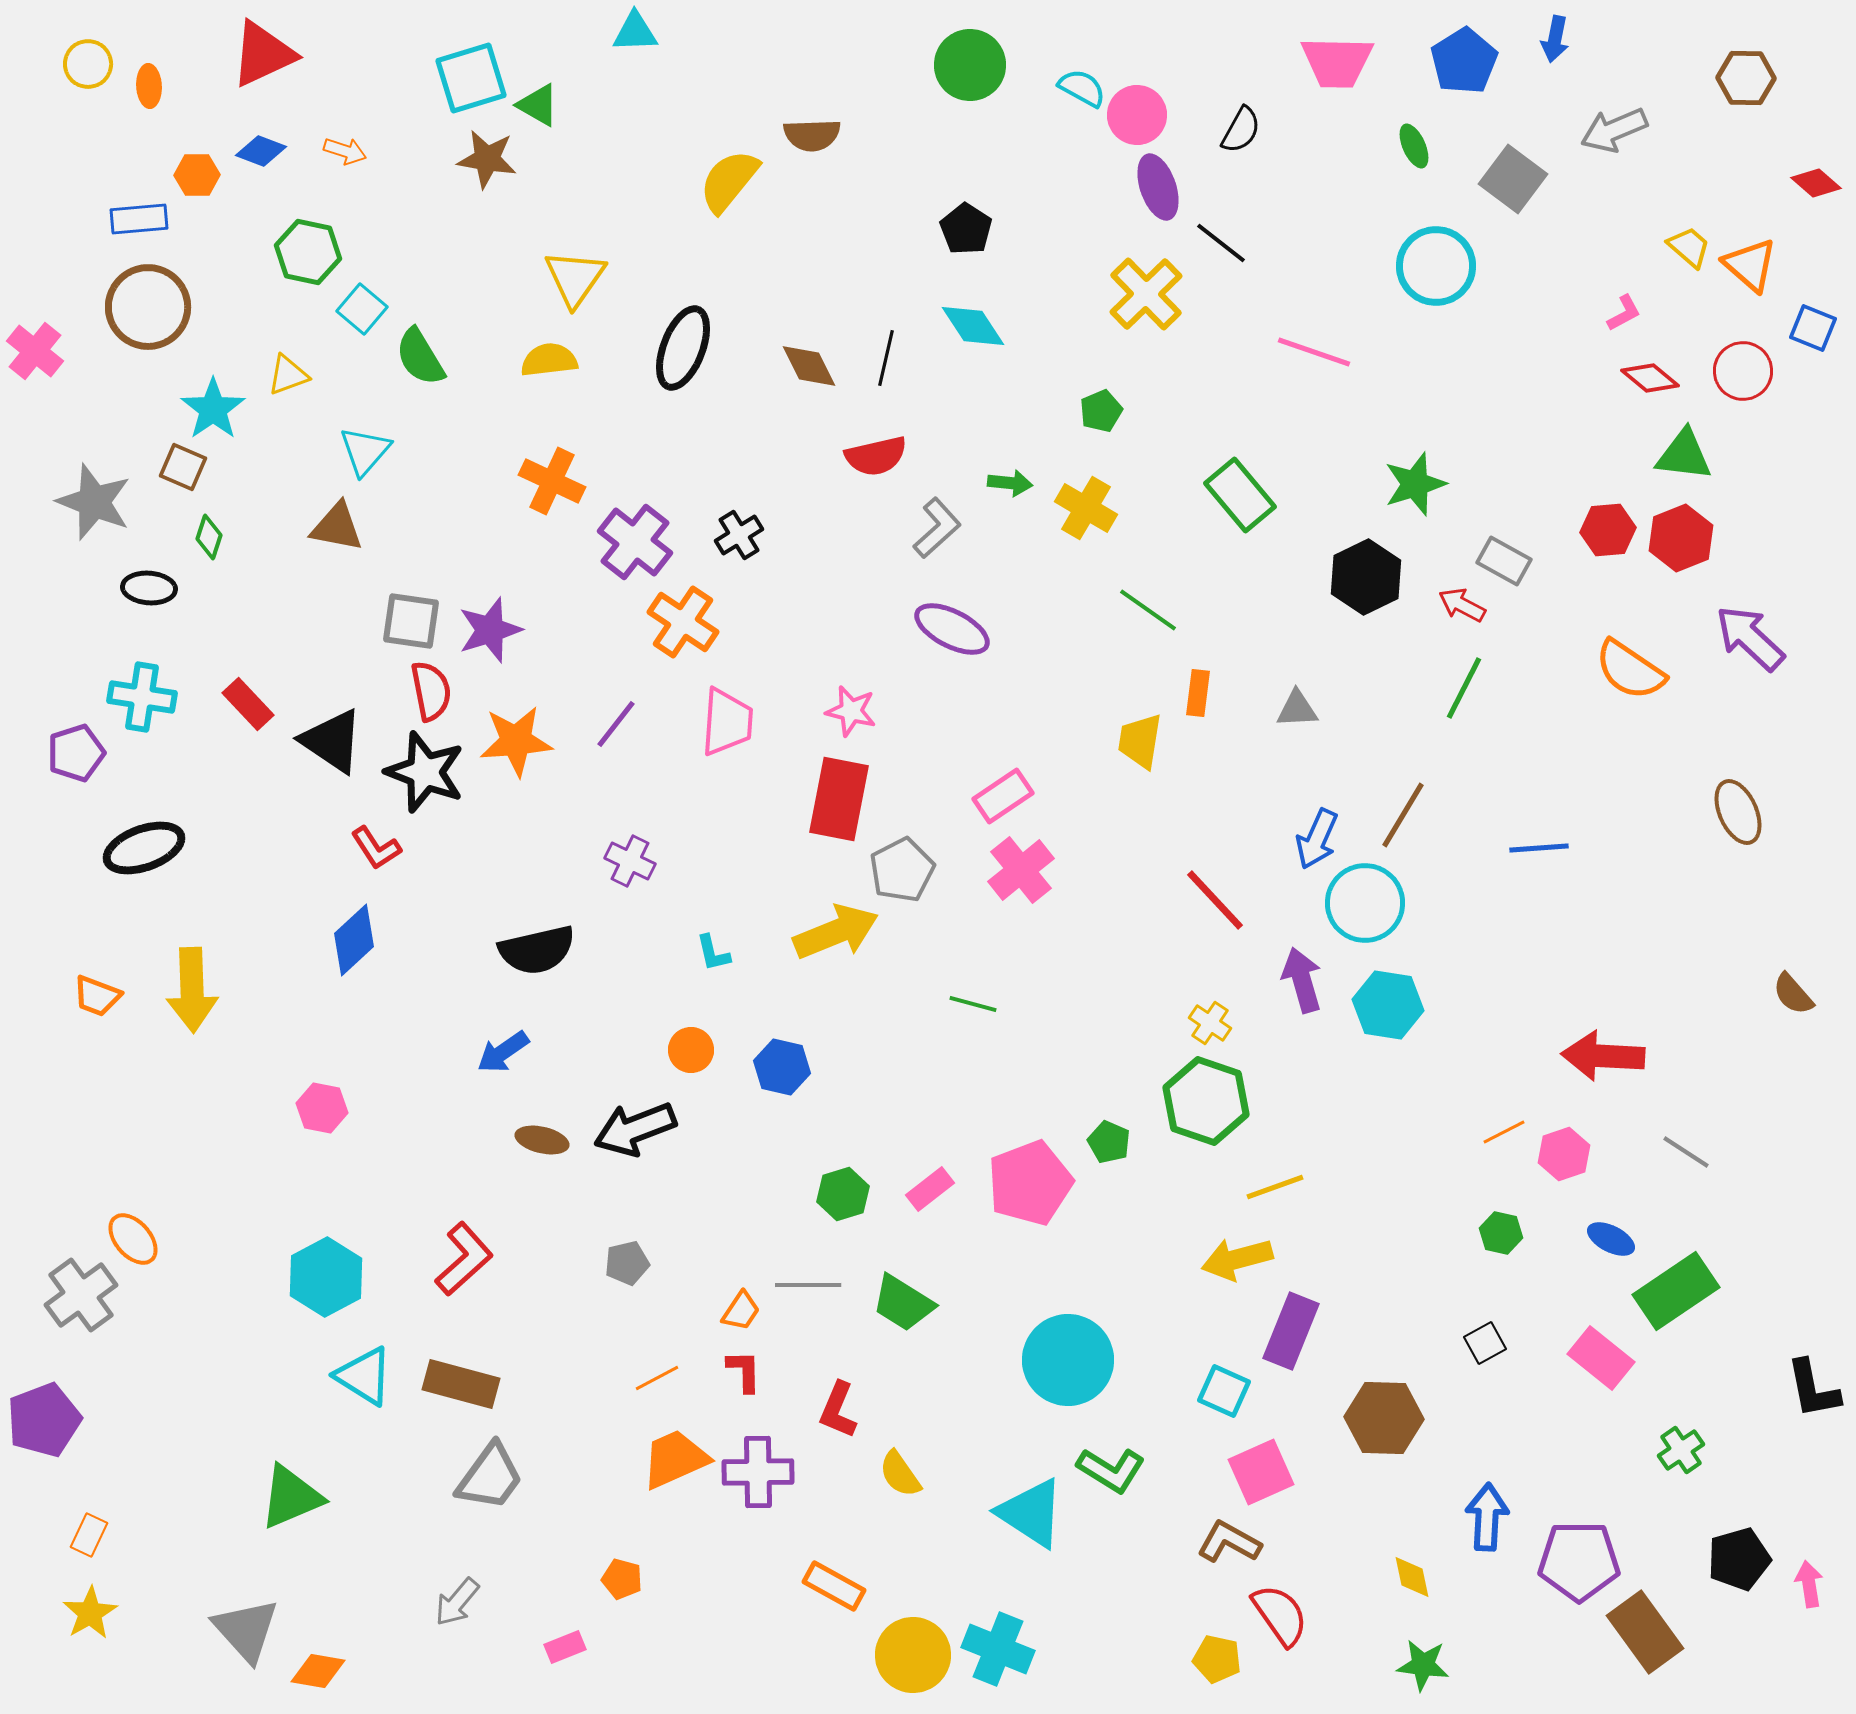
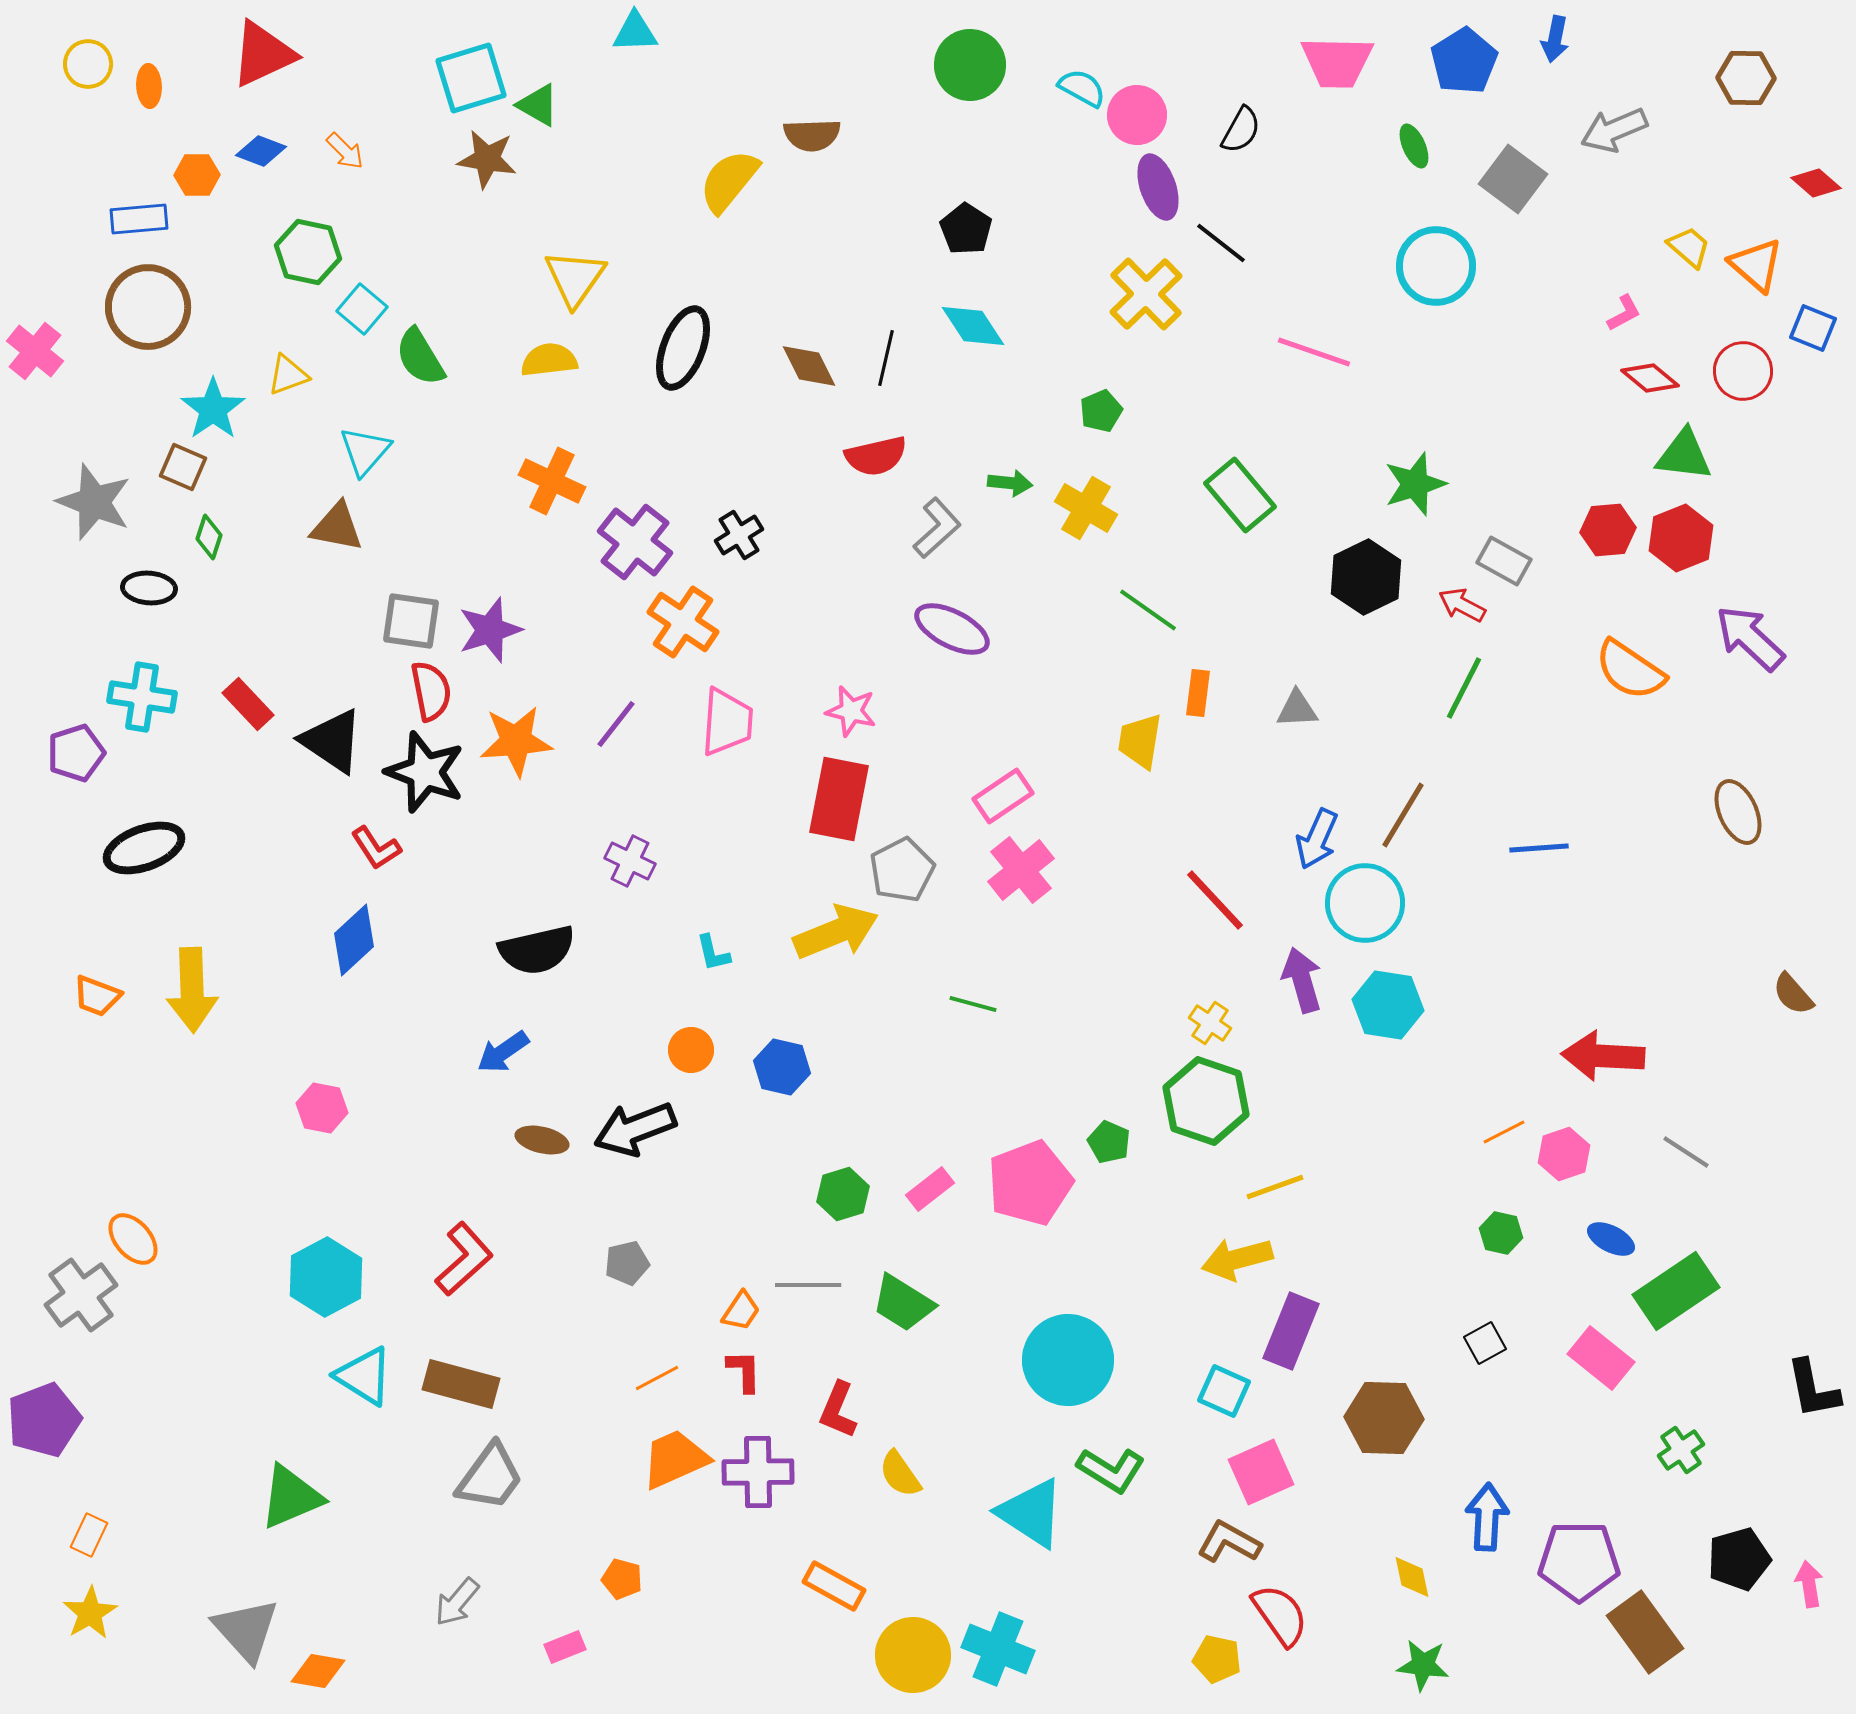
orange arrow at (345, 151): rotated 27 degrees clockwise
orange triangle at (1750, 265): moved 6 px right
